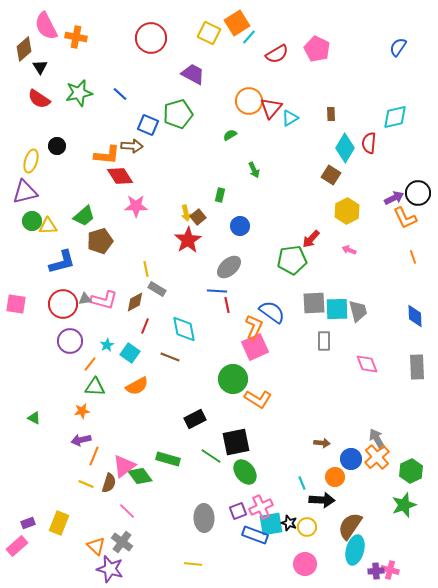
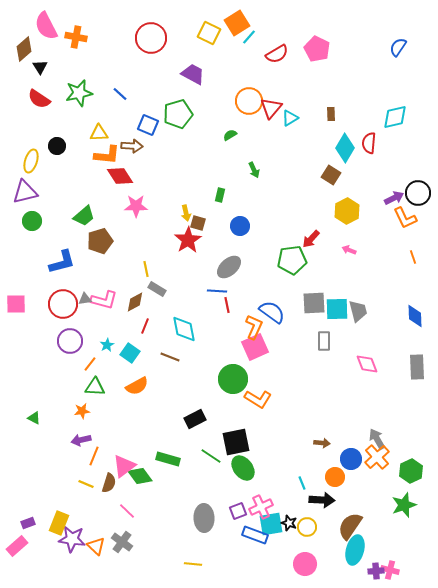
brown square at (198, 217): moved 6 px down; rotated 35 degrees counterclockwise
yellow triangle at (48, 226): moved 51 px right, 93 px up
pink square at (16, 304): rotated 10 degrees counterclockwise
green ellipse at (245, 472): moved 2 px left, 4 px up
purple star at (110, 569): moved 38 px left, 30 px up; rotated 8 degrees counterclockwise
